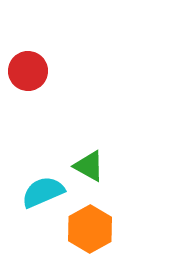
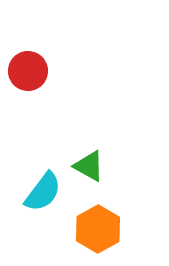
cyan semicircle: rotated 150 degrees clockwise
orange hexagon: moved 8 px right
